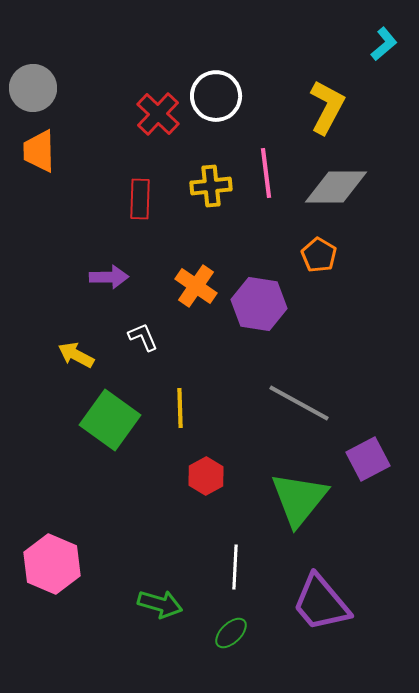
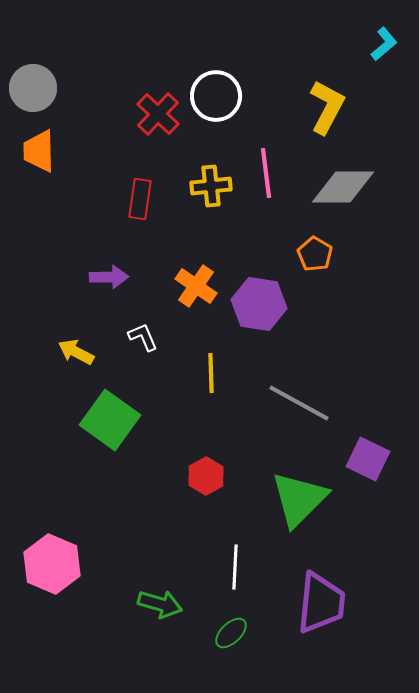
gray diamond: moved 7 px right
red rectangle: rotated 6 degrees clockwise
orange pentagon: moved 4 px left, 1 px up
yellow arrow: moved 3 px up
yellow line: moved 31 px right, 35 px up
purple square: rotated 36 degrees counterclockwise
green triangle: rotated 6 degrees clockwise
purple trapezoid: rotated 134 degrees counterclockwise
